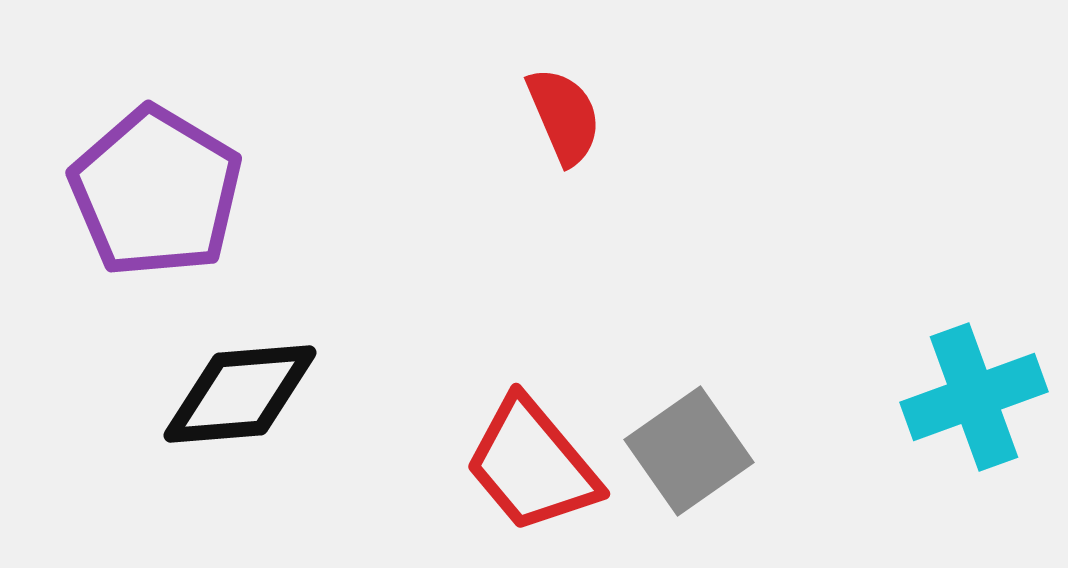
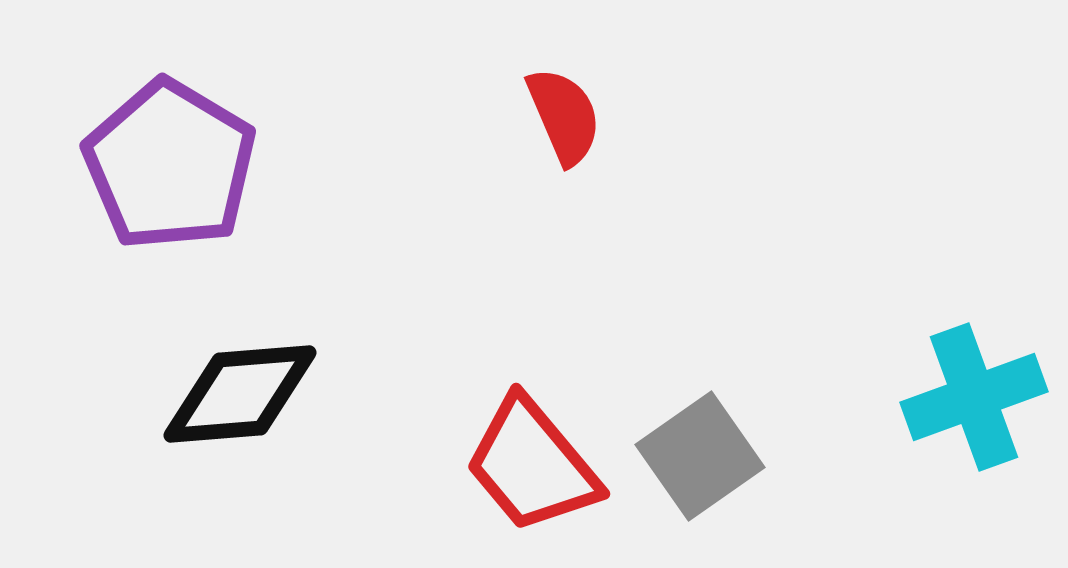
purple pentagon: moved 14 px right, 27 px up
gray square: moved 11 px right, 5 px down
